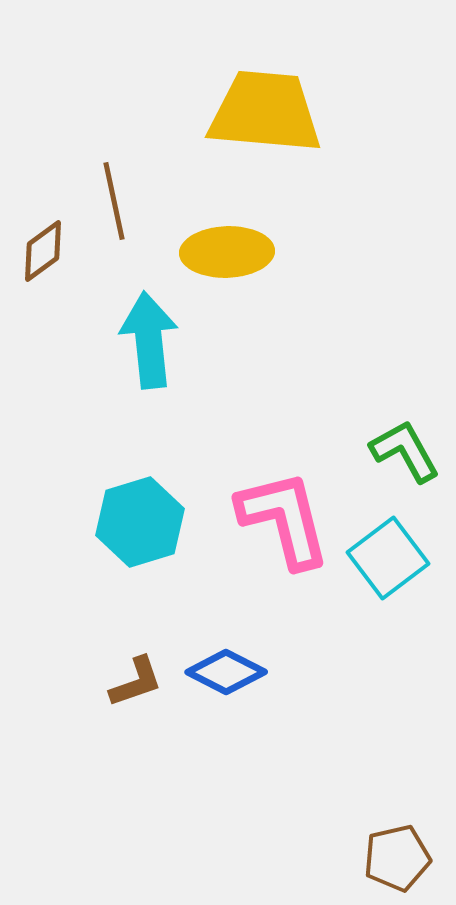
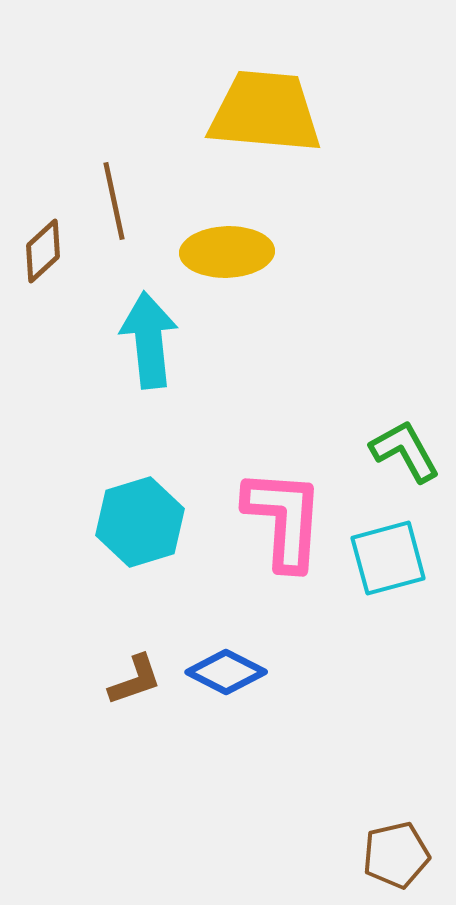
brown diamond: rotated 6 degrees counterclockwise
pink L-shape: rotated 18 degrees clockwise
cyan square: rotated 22 degrees clockwise
brown L-shape: moved 1 px left, 2 px up
brown pentagon: moved 1 px left, 3 px up
